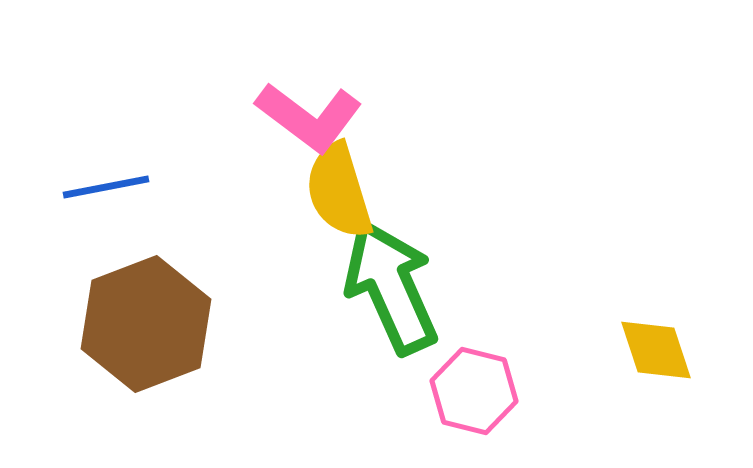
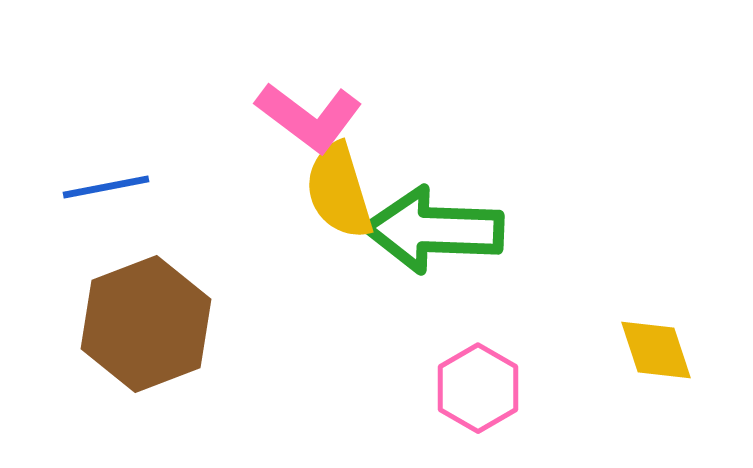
green arrow: moved 43 px right, 57 px up; rotated 64 degrees counterclockwise
pink hexagon: moved 4 px right, 3 px up; rotated 16 degrees clockwise
